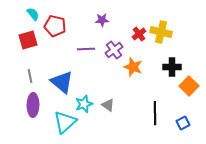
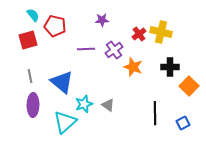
cyan semicircle: moved 1 px down
black cross: moved 2 px left
